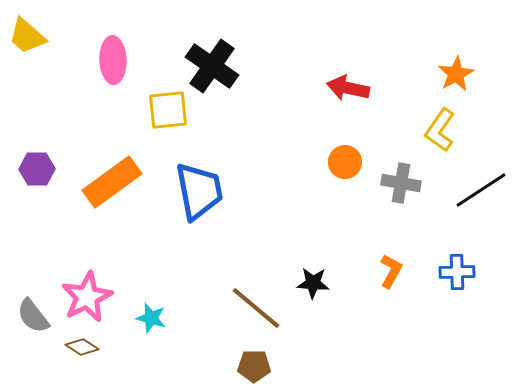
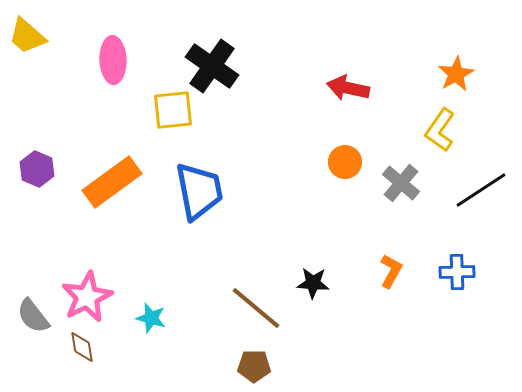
yellow square: moved 5 px right
purple hexagon: rotated 24 degrees clockwise
gray cross: rotated 30 degrees clockwise
brown diamond: rotated 48 degrees clockwise
